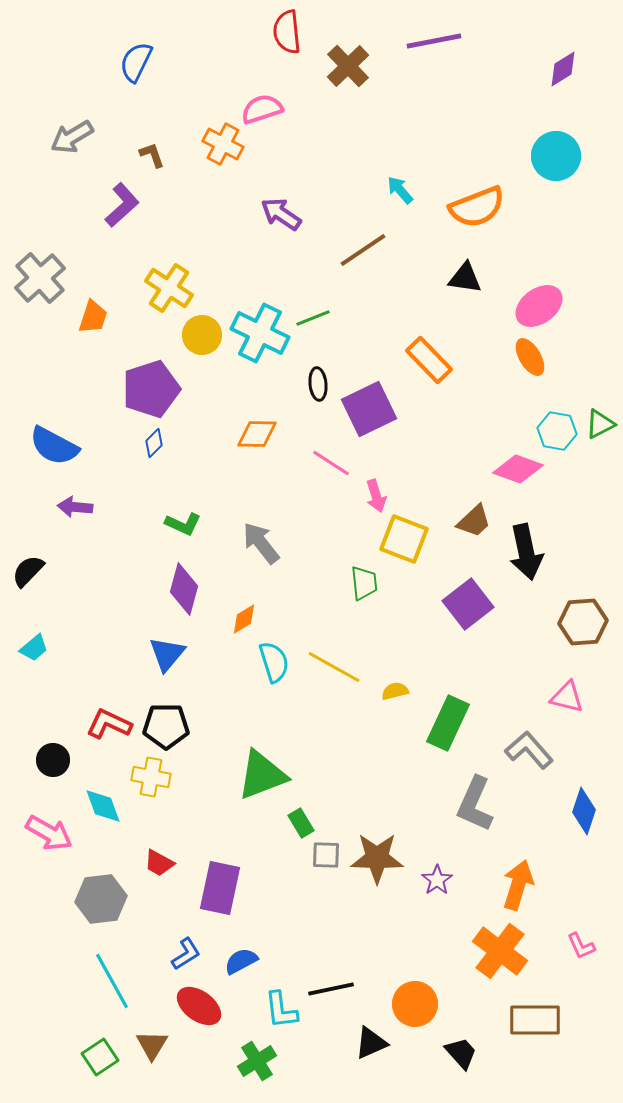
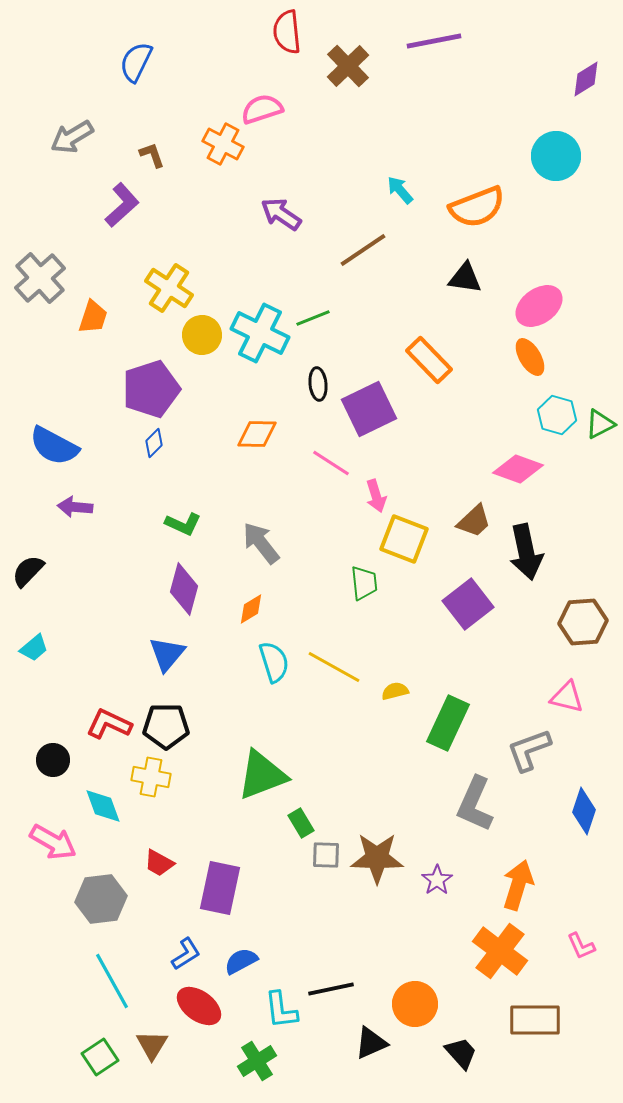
purple diamond at (563, 69): moved 23 px right, 10 px down
cyan hexagon at (557, 431): moved 16 px up; rotated 6 degrees clockwise
orange diamond at (244, 619): moved 7 px right, 10 px up
gray L-shape at (529, 750): rotated 69 degrees counterclockwise
pink arrow at (49, 833): moved 4 px right, 9 px down
